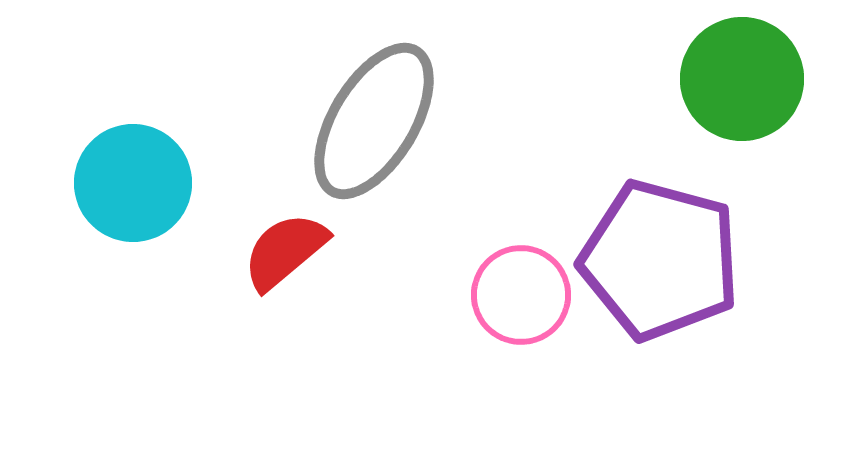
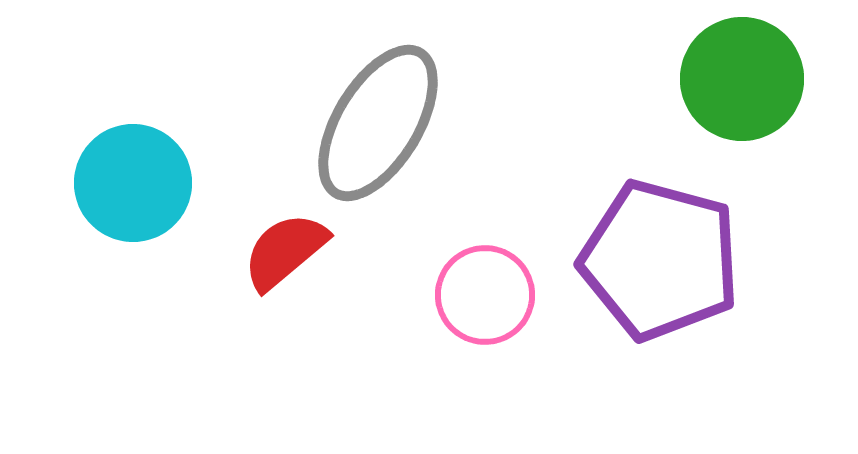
gray ellipse: moved 4 px right, 2 px down
pink circle: moved 36 px left
